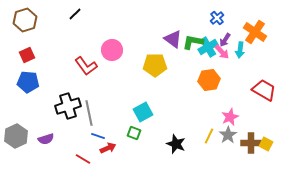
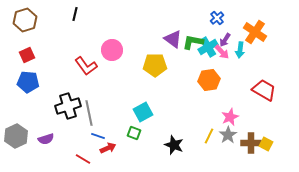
black line: rotated 32 degrees counterclockwise
black star: moved 2 px left, 1 px down
